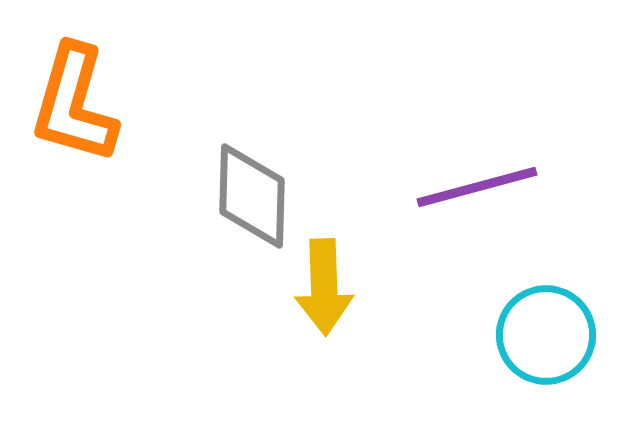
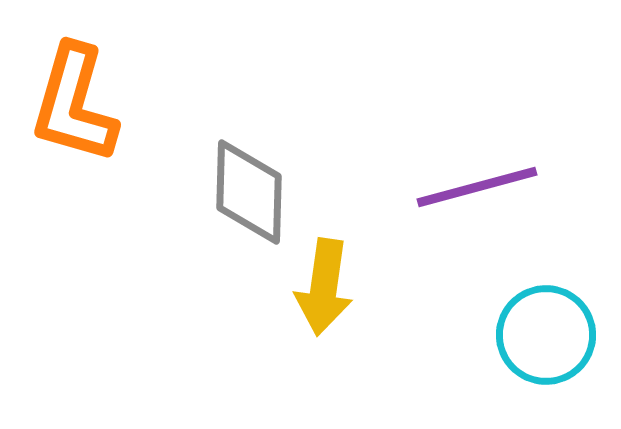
gray diamond: moved 3 px left, 4 px up
yellow arrow: rotated 10 degrees clockwise
